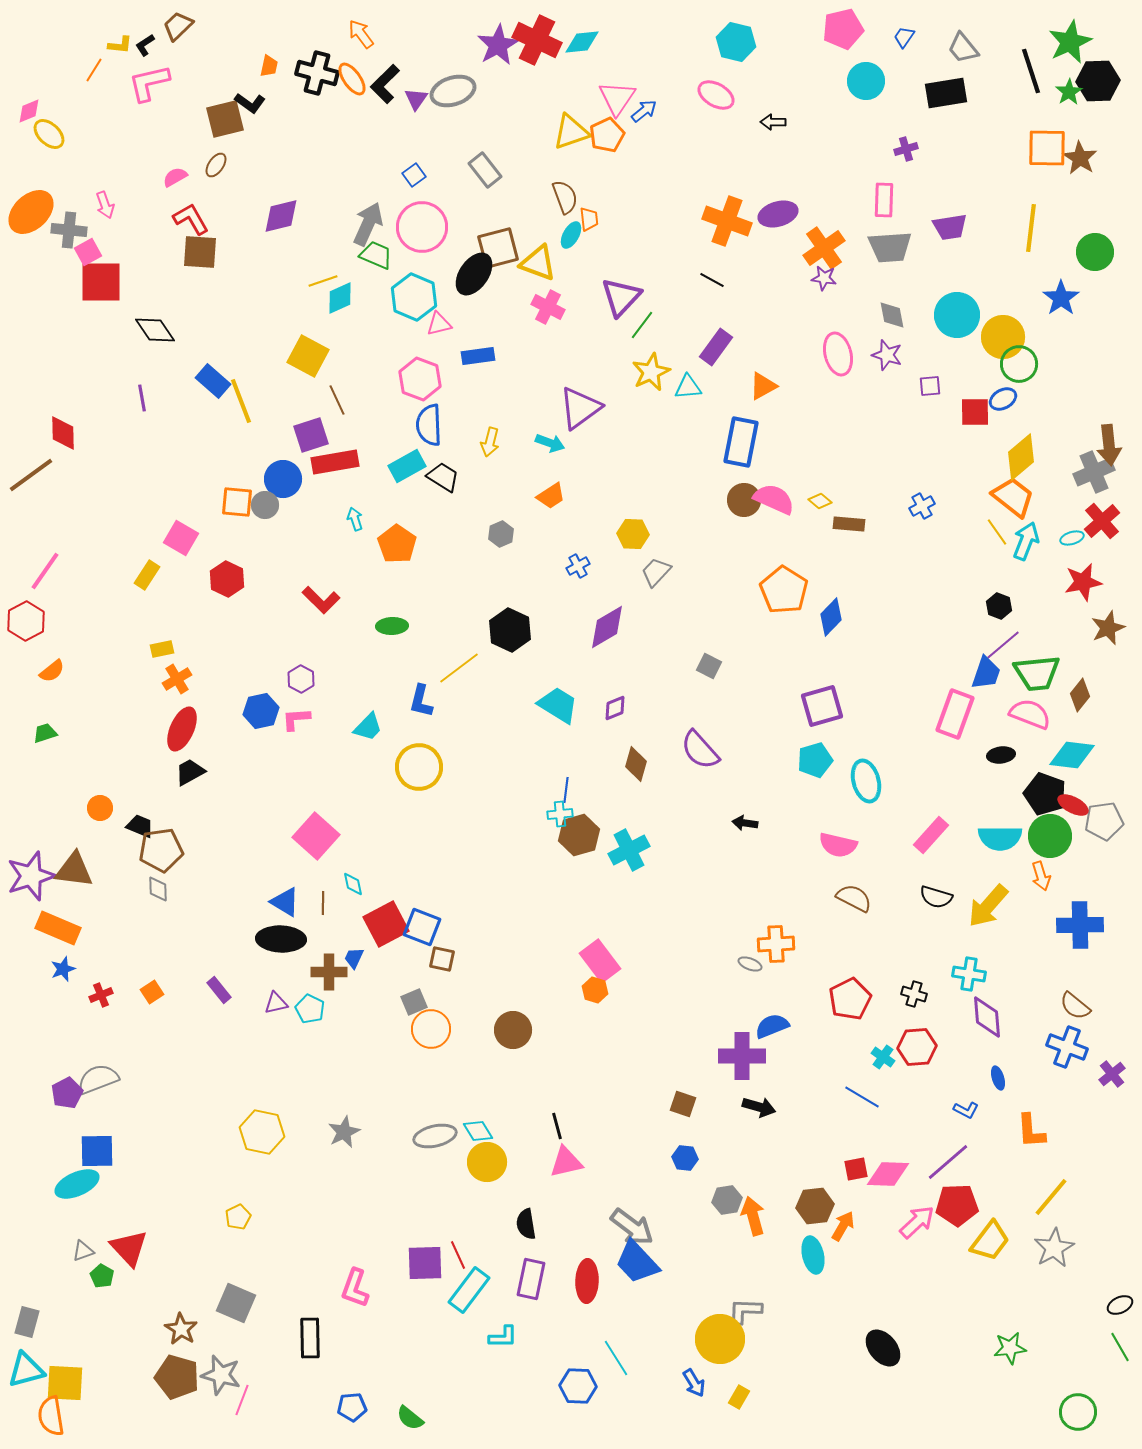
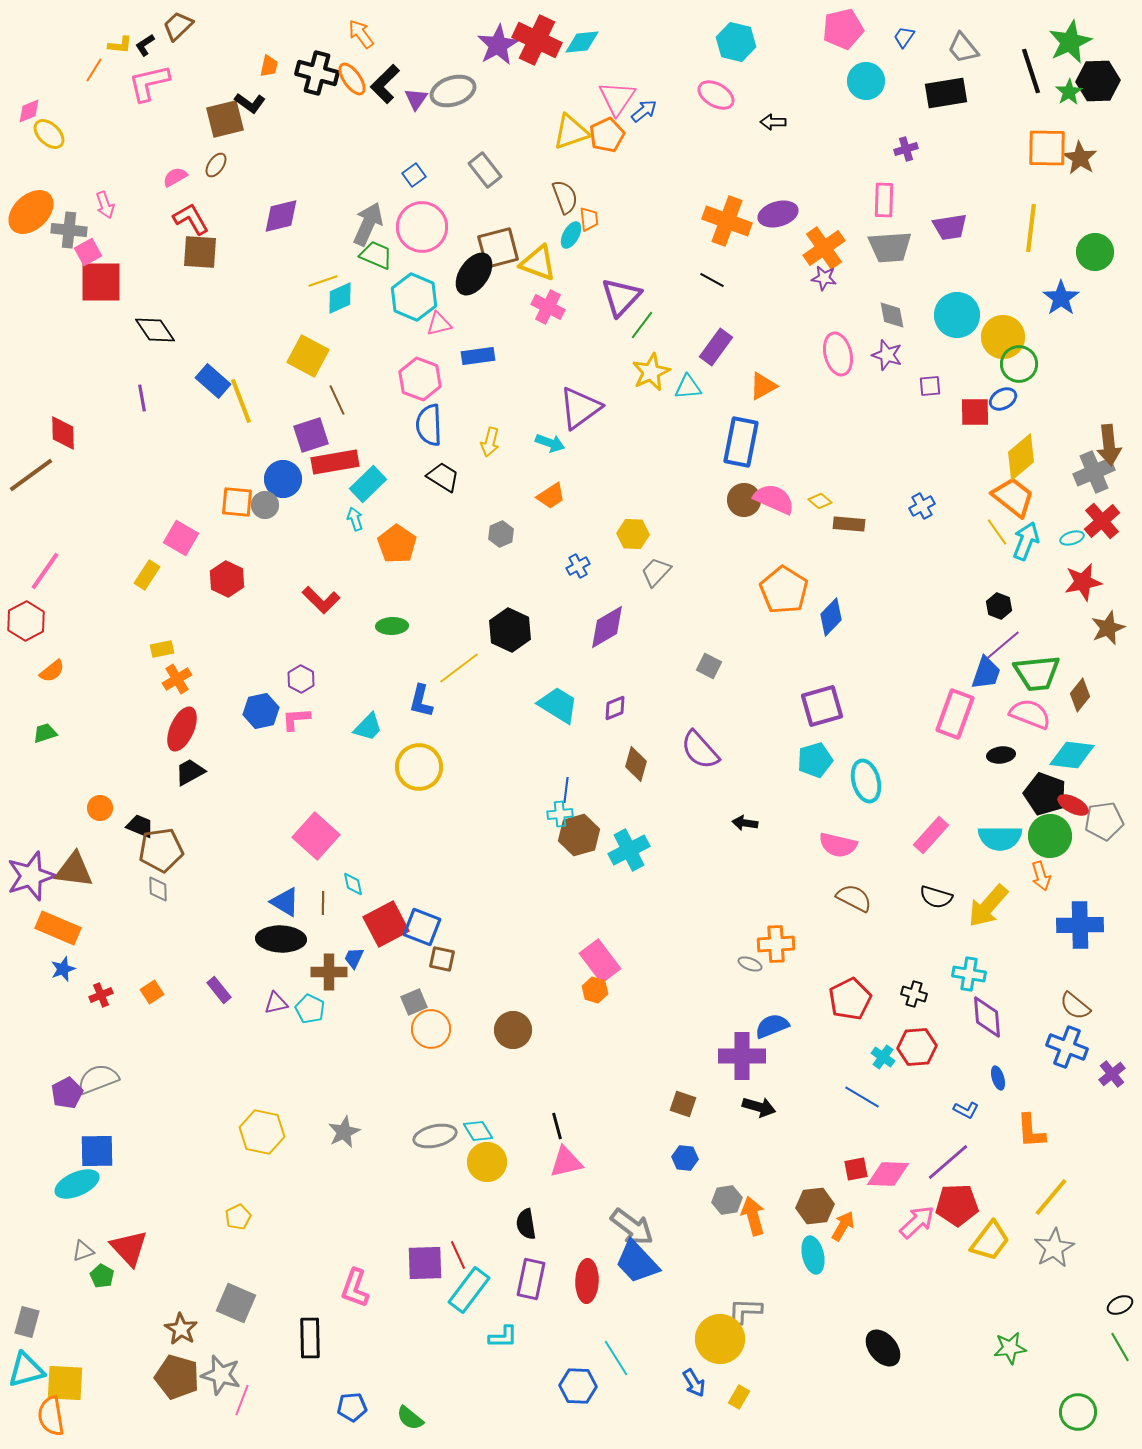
cyan rectangle at (407, 466): moved 39 px left, 18 px down; rotated 15 degrees counterclockwise
